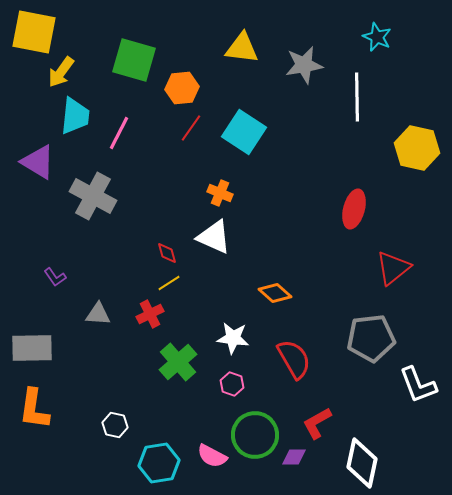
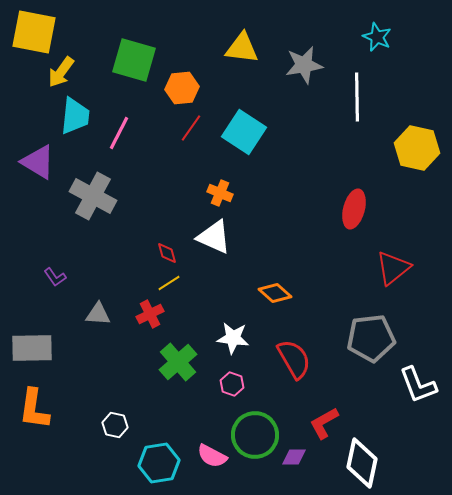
red L-shape: moved 7 px right
